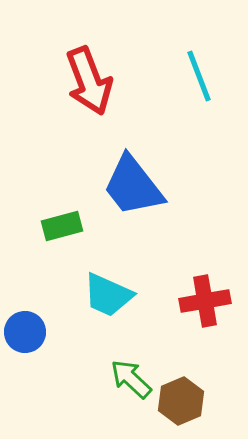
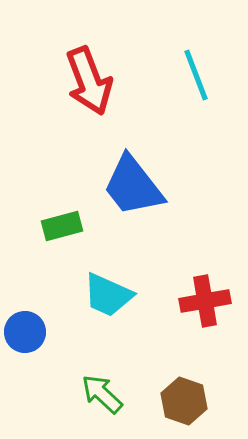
cyan line: moved 3 px left, 1 px up
green arrow: moved 29 px left, 15 px down
brown hexagon: moved 3 px right; rotated 18 degrees counterclockwise
